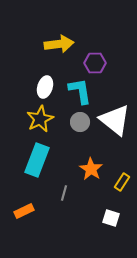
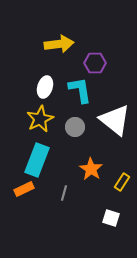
cyan L-shape: moved 1 px up
gray circle: moved 5 px left, 5 px down
orange rectangle: moved 22 px up
